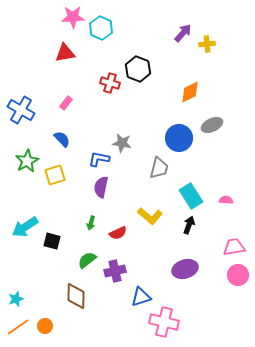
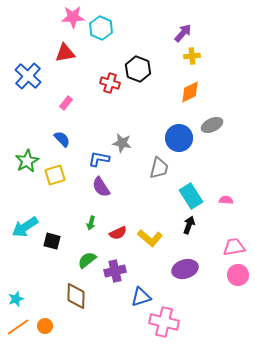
yellow cross: moved 15 px left, 12 px down
blue cross: moved 7 px right, 34 px up; rotated 12 degrees clockwise
purple semicircle: rotated 45 degrees counterclockwise
yellow L-shape: moved 22 px down
